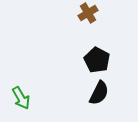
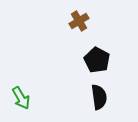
brown cross: moved 9 px left, 8 px down
black semicircle: moved 4 px down; rotated 35 degrees counterclockwise
